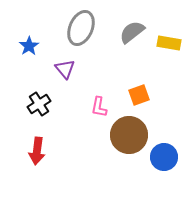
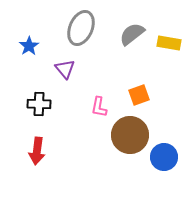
gray semicircle: moved 2 px down
black cross: rotated 35 degrees clockwise
brown circle: moved 1 px right
